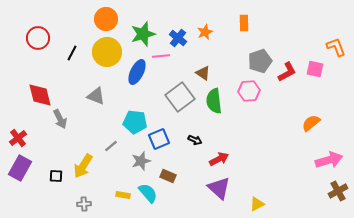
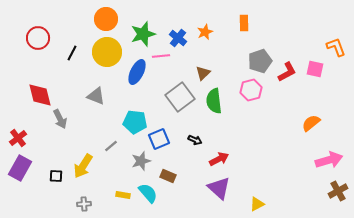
brown triangle: rotated 42 degrees clockwise
pink hexagon: moved 2 px right, 1 px up; rotated 10 degrees counterclockwise
